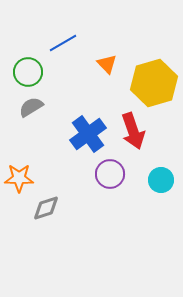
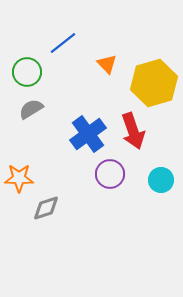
blue line: rotated 8 degrees counterclockwise
green circle: moved 1 px left
gray semicircle: moved 2 px down
